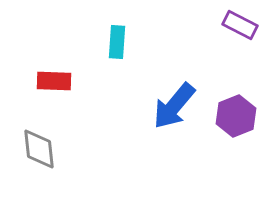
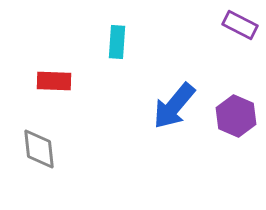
purple hexagon: rotated 15 degrees counterclockwise
